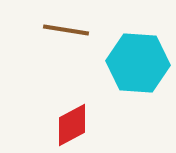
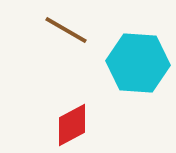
brown line: rotated 21 degrees clockwise
